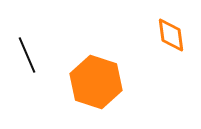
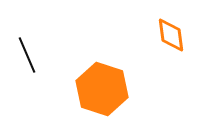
orange hexagon: moved 6 px right, 7 px down
